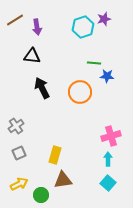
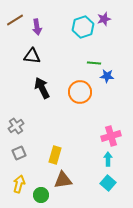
yellow arrow: rotated 48 degrees counterclockwise
